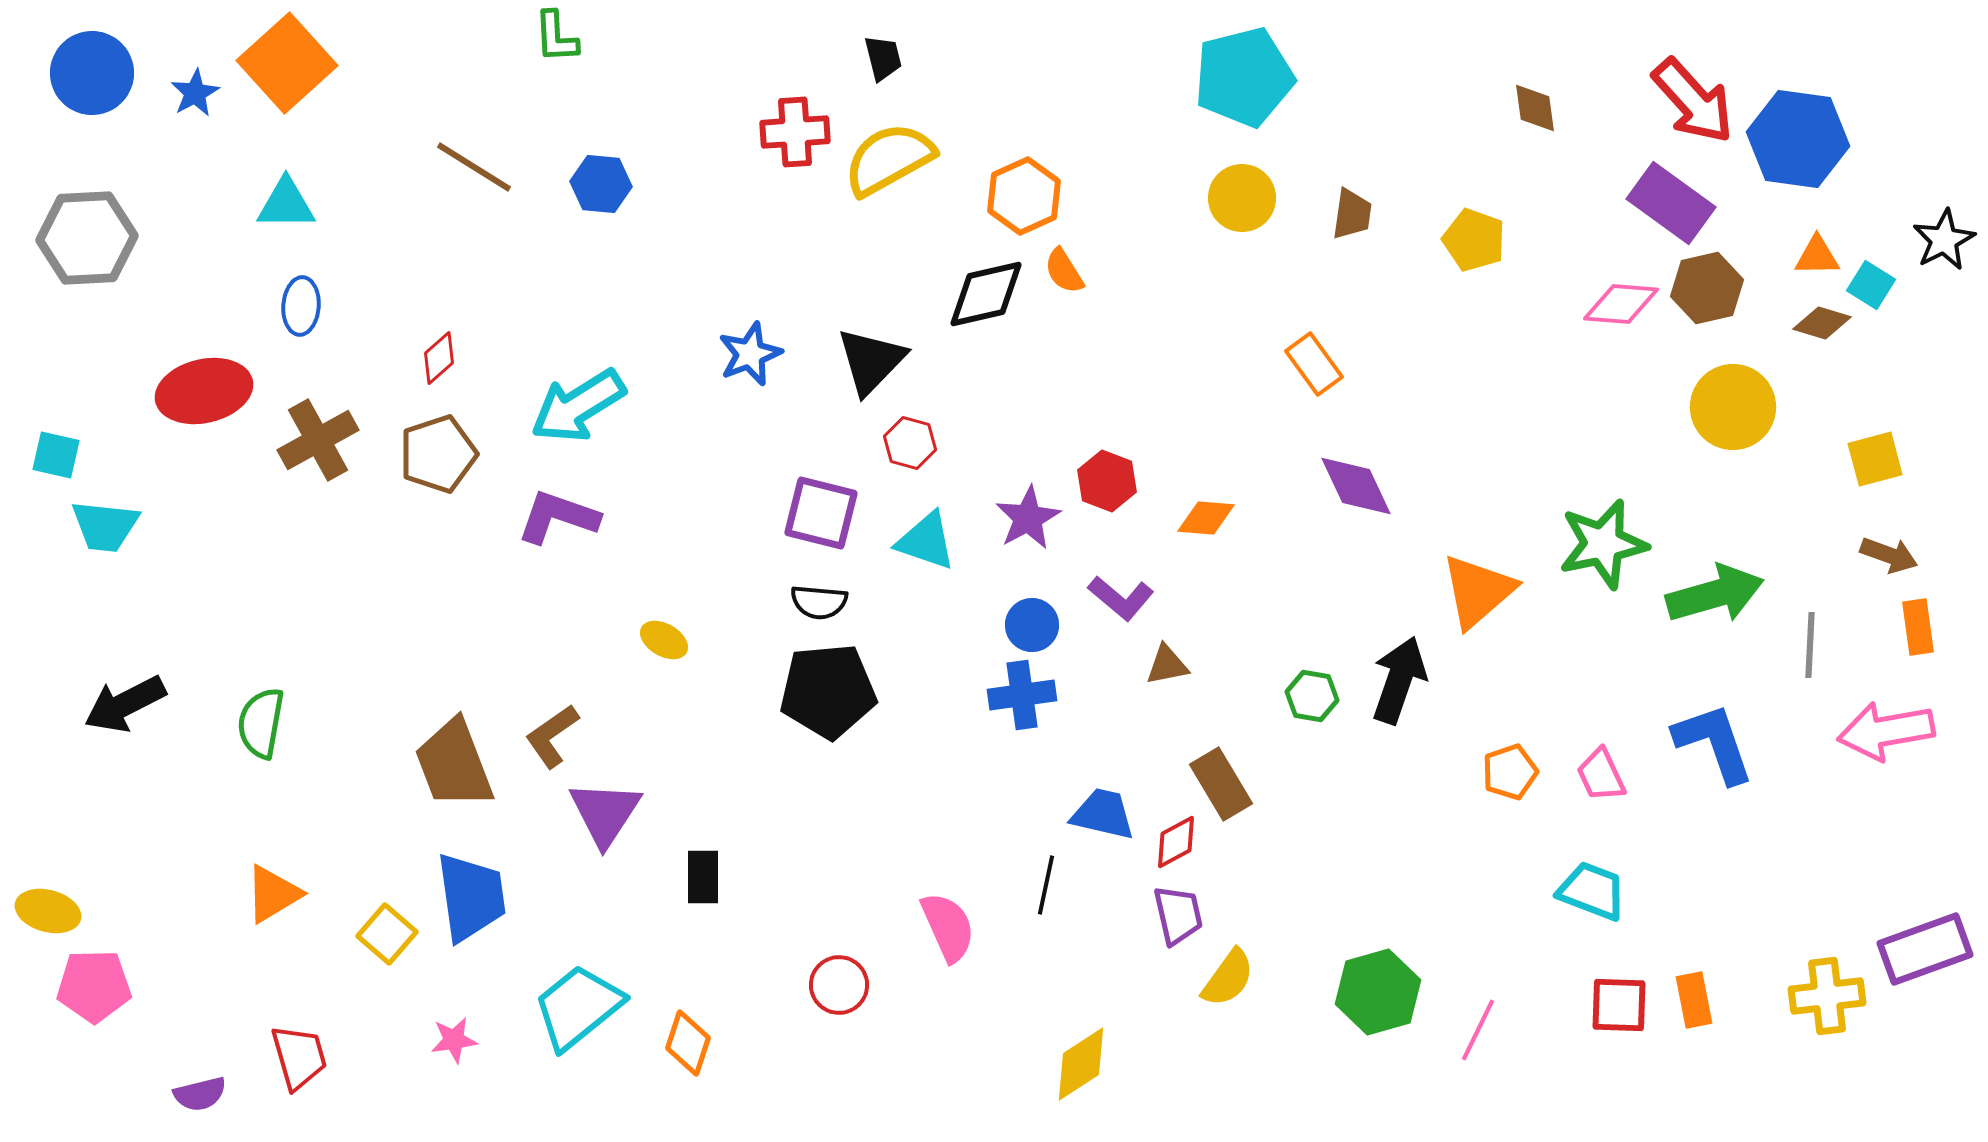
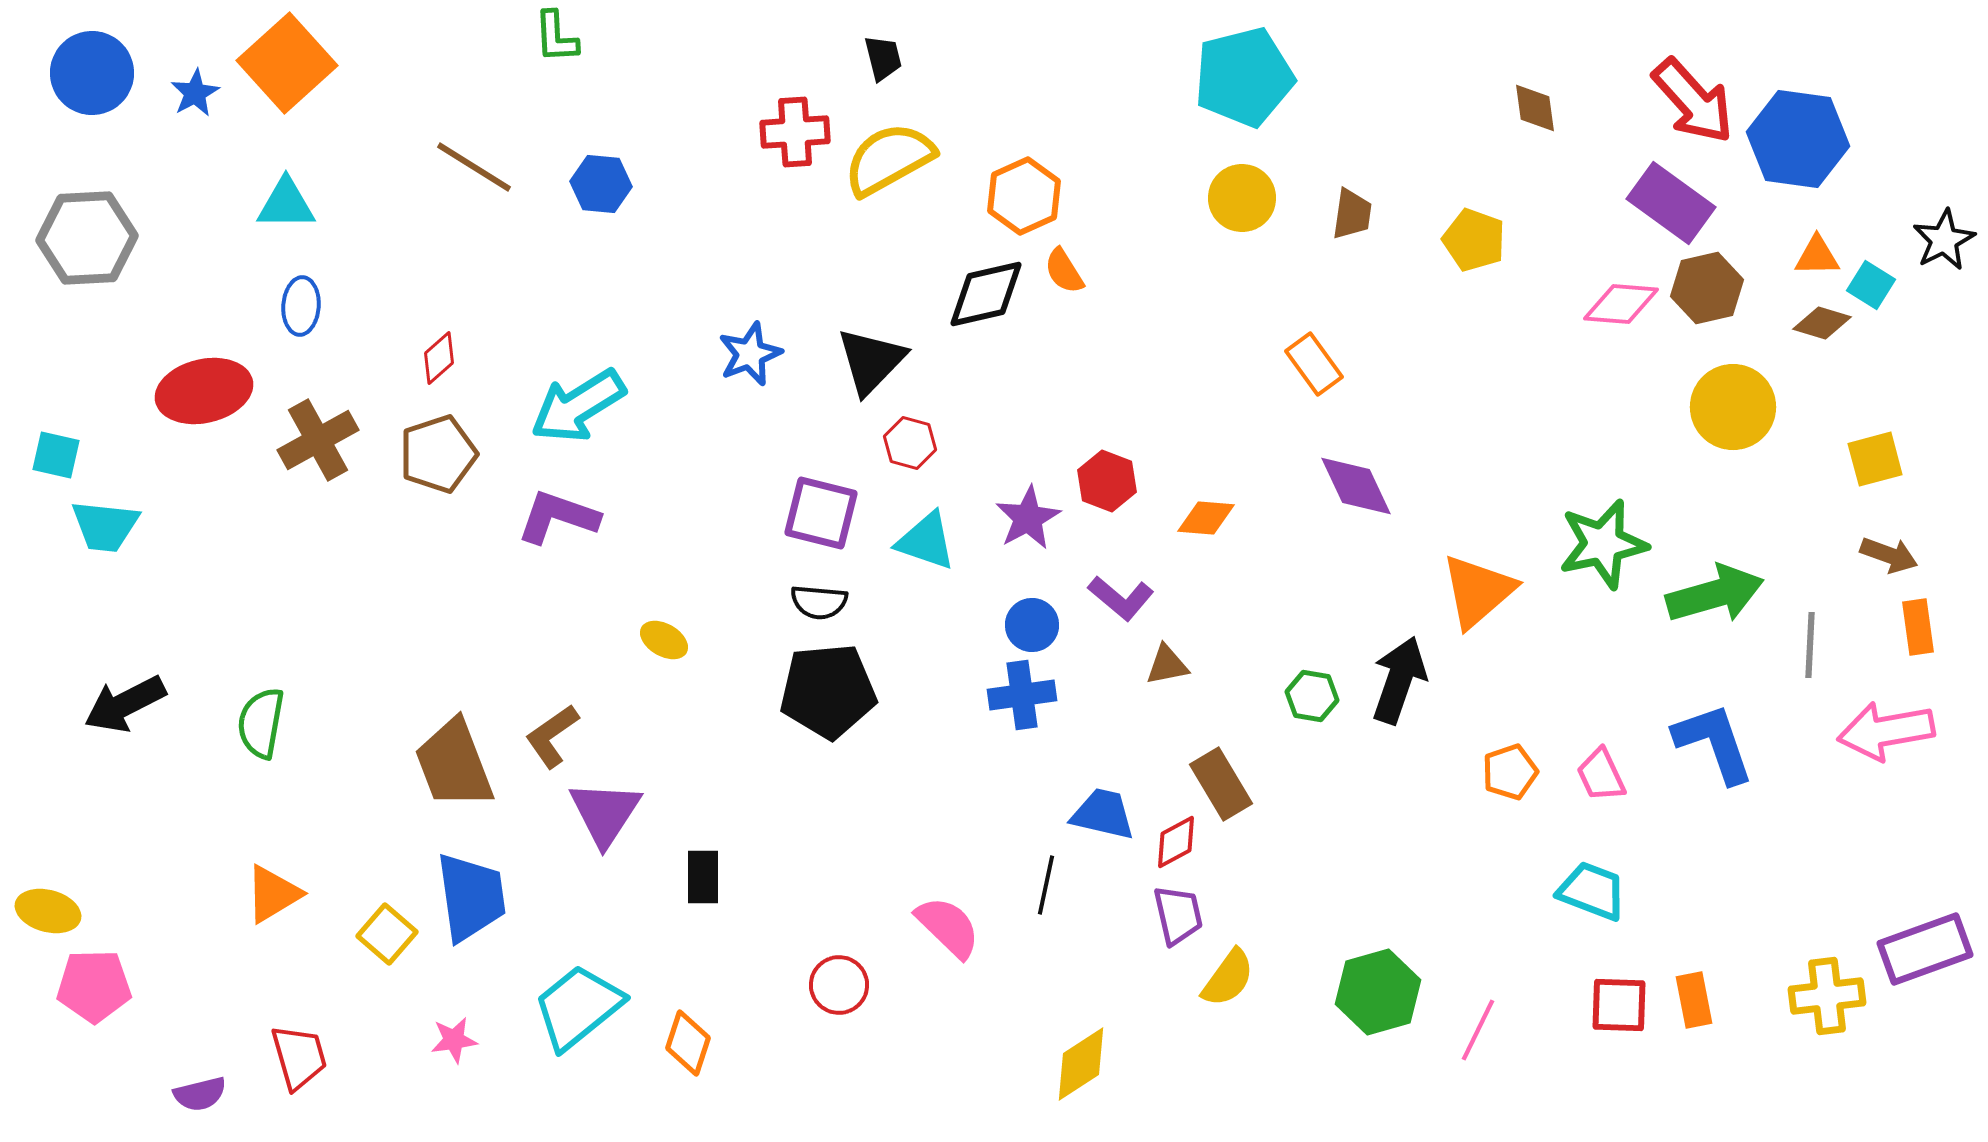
pink semicircle at (948, 927): rotated 22 degrees counterclockwise
